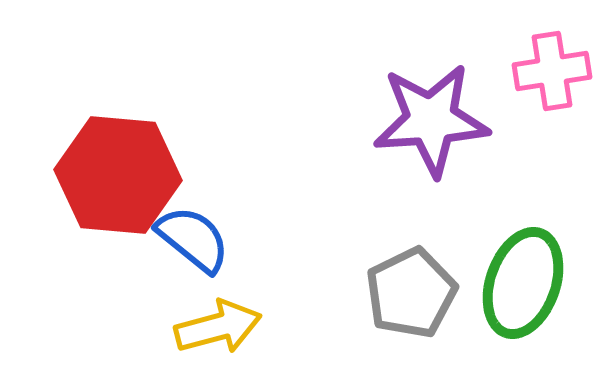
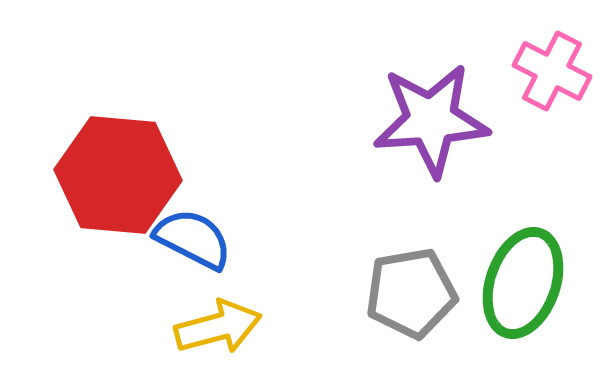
pink cross: rotated 36 degrees clockwise
blue semicircle: rotated 12 degrees counterclockwise
gray pentagon: rotated 16 degrees clockwise
